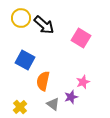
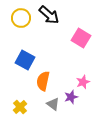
black arrow: moved 5 px right, 10 px up
